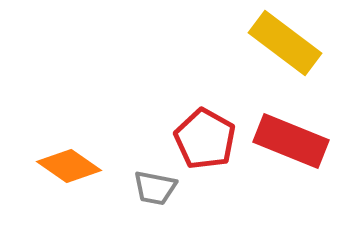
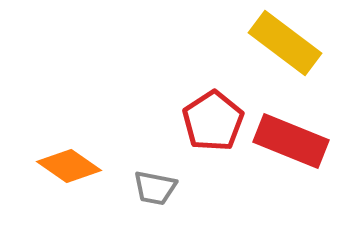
red pentagon: moved 8 px right, 18 px up; rotated 10 degrees clockwise
